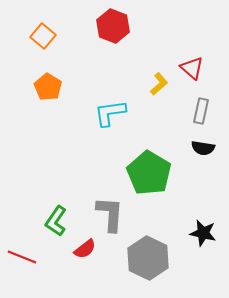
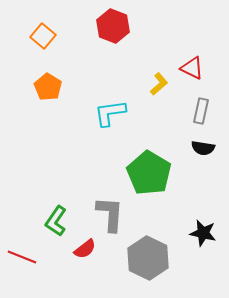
red triangle: rotated 15 degrees counterclockwise
